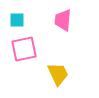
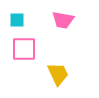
pink trapezoid: rotated 85 degrees counterclockwise
pink square: rotated 12 degrees clockwise
